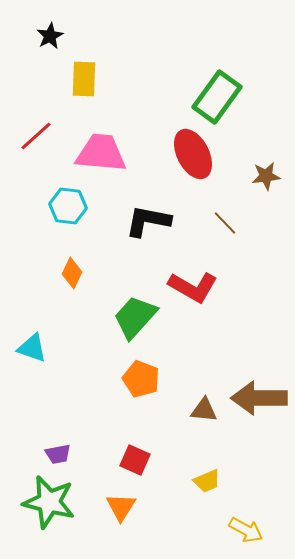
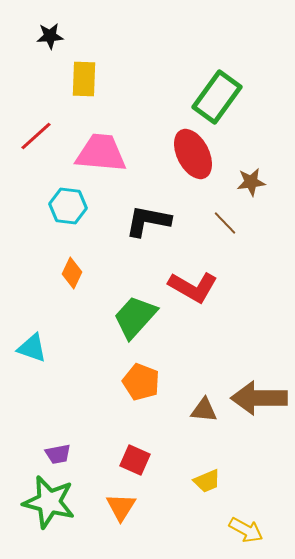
black star: rotated 24 degrees clockwise
brown star: moved 15 px left, 6 px down
orange pentagon: moved 3 px down
